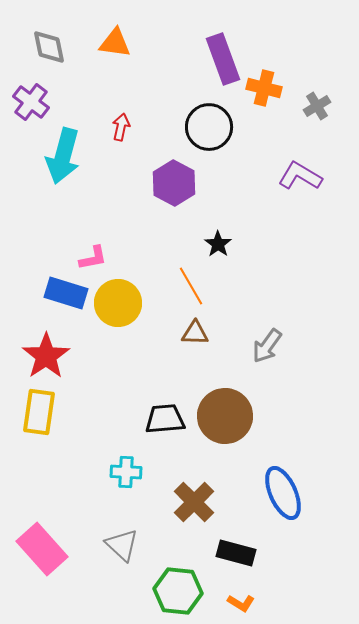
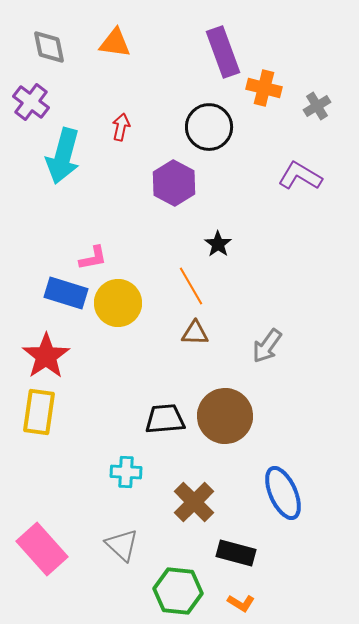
purple rectangle: moved 7 px up
